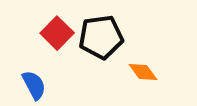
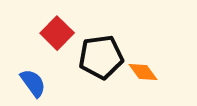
black pentagon: moved 20 px down
blue semicircle: moved 1 px left, 2 px up; rotated 8 degrees counterclockwise
